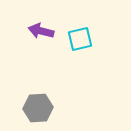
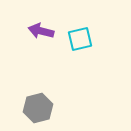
gray hexagon: rotated 12 degrees counterclockwise
